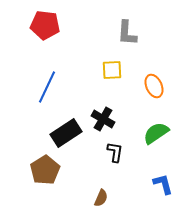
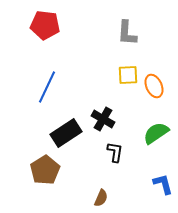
yellow square: moved 16 px right, 5 px down
